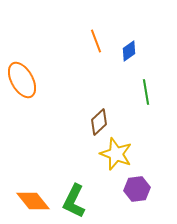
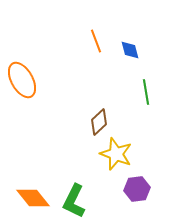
blue diamond: moved 1 px right, 1 px up; rotated 70 degrees counterclockwise
orange diamond: moved 3 px up
